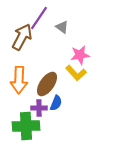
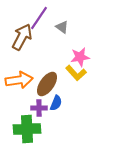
pink star: moved 2 px down
orange arrow: rotated 100 degrees counterclockwise
green cross: moved 1 px right, 3 px down
